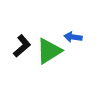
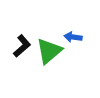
green triangle: rotated 8 degrees counterclockwise
